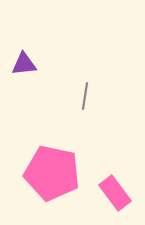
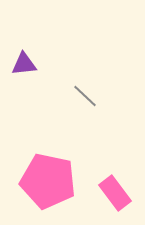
gray line: rotated 56 degrees counterclockwise
pink pentagon: moved 4 px left, 8 px down
